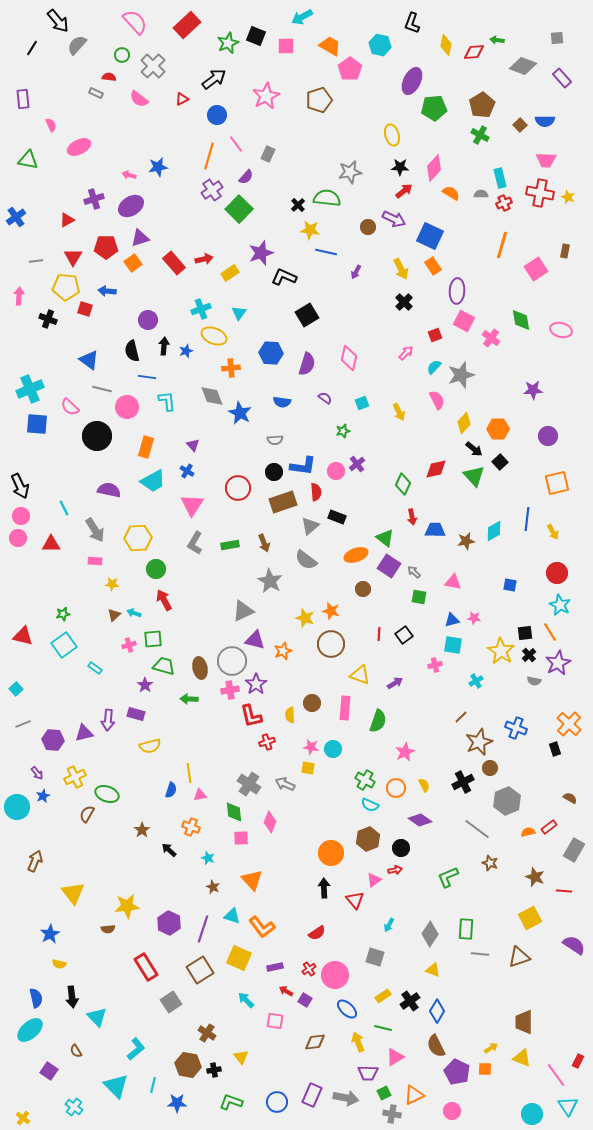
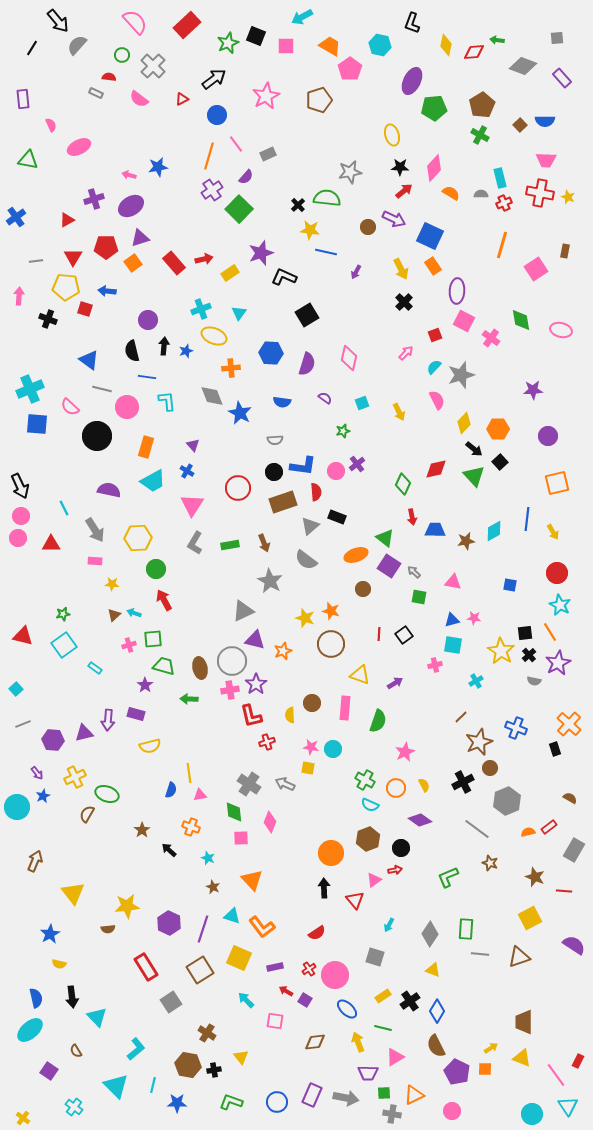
gray rectangle at (268, 154): rotated 42 degrees clockwise
green square at (384, 1093): rotated 24 degrees clockwise
